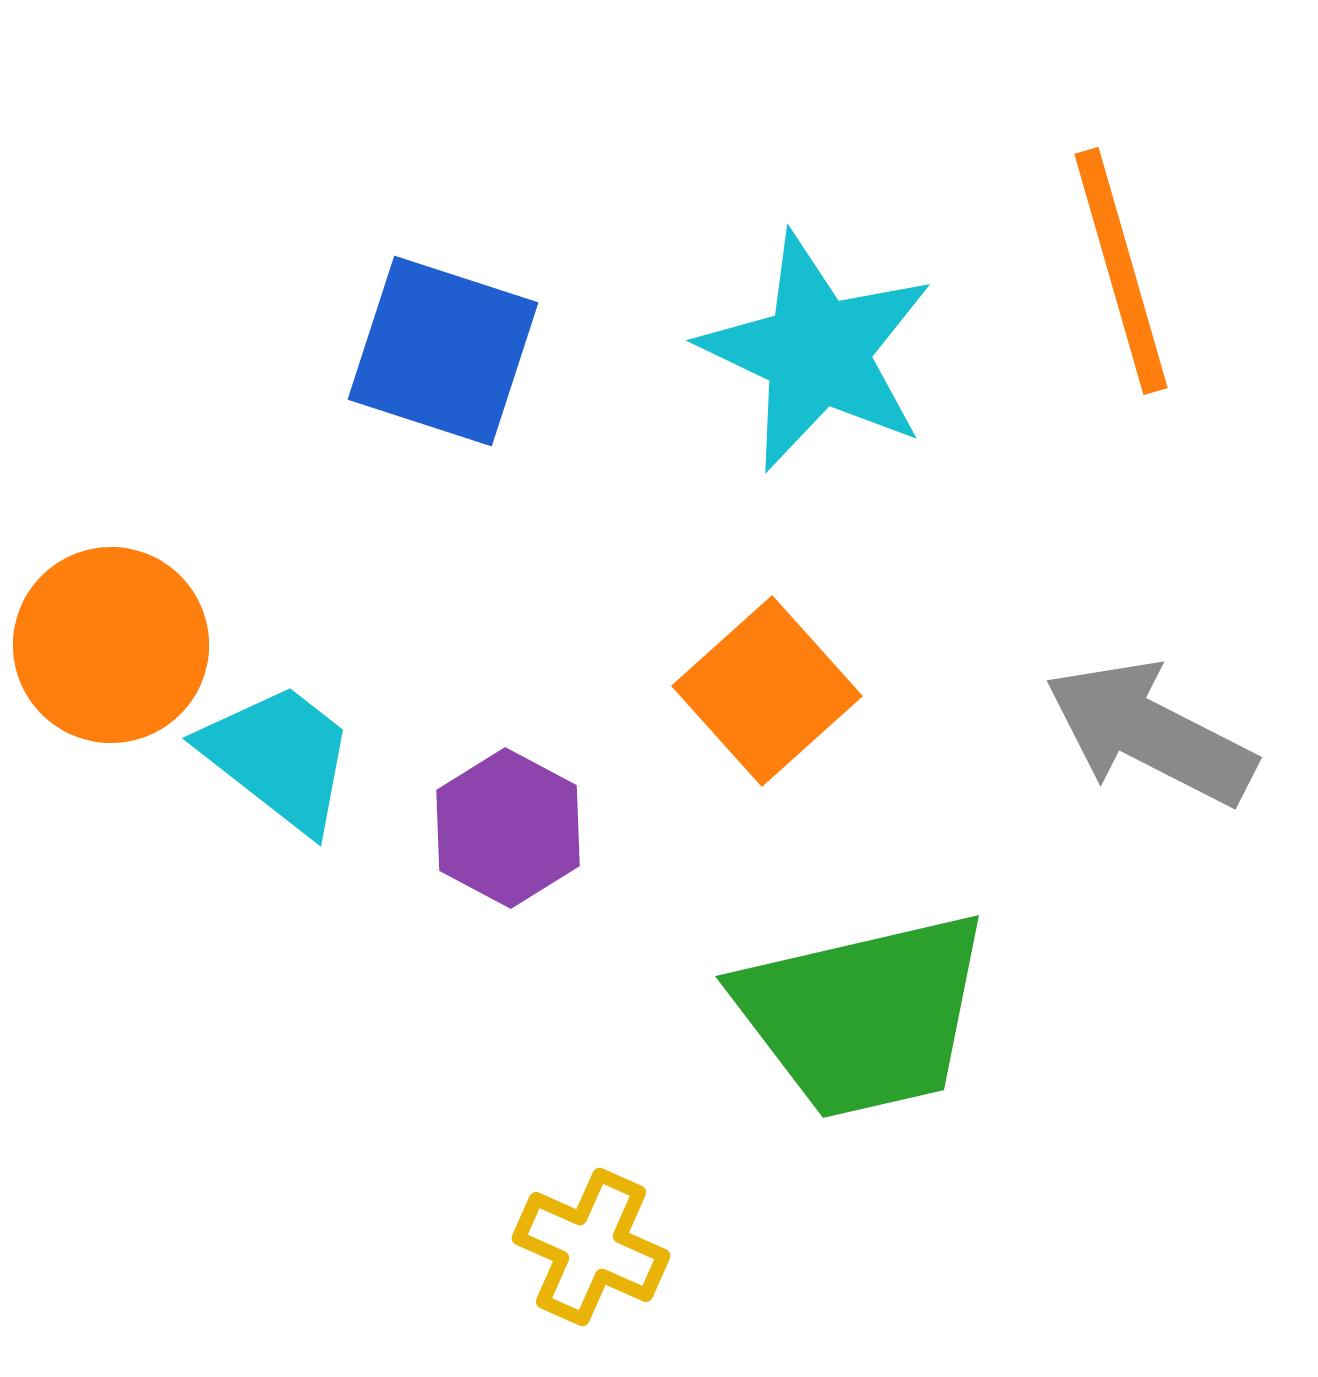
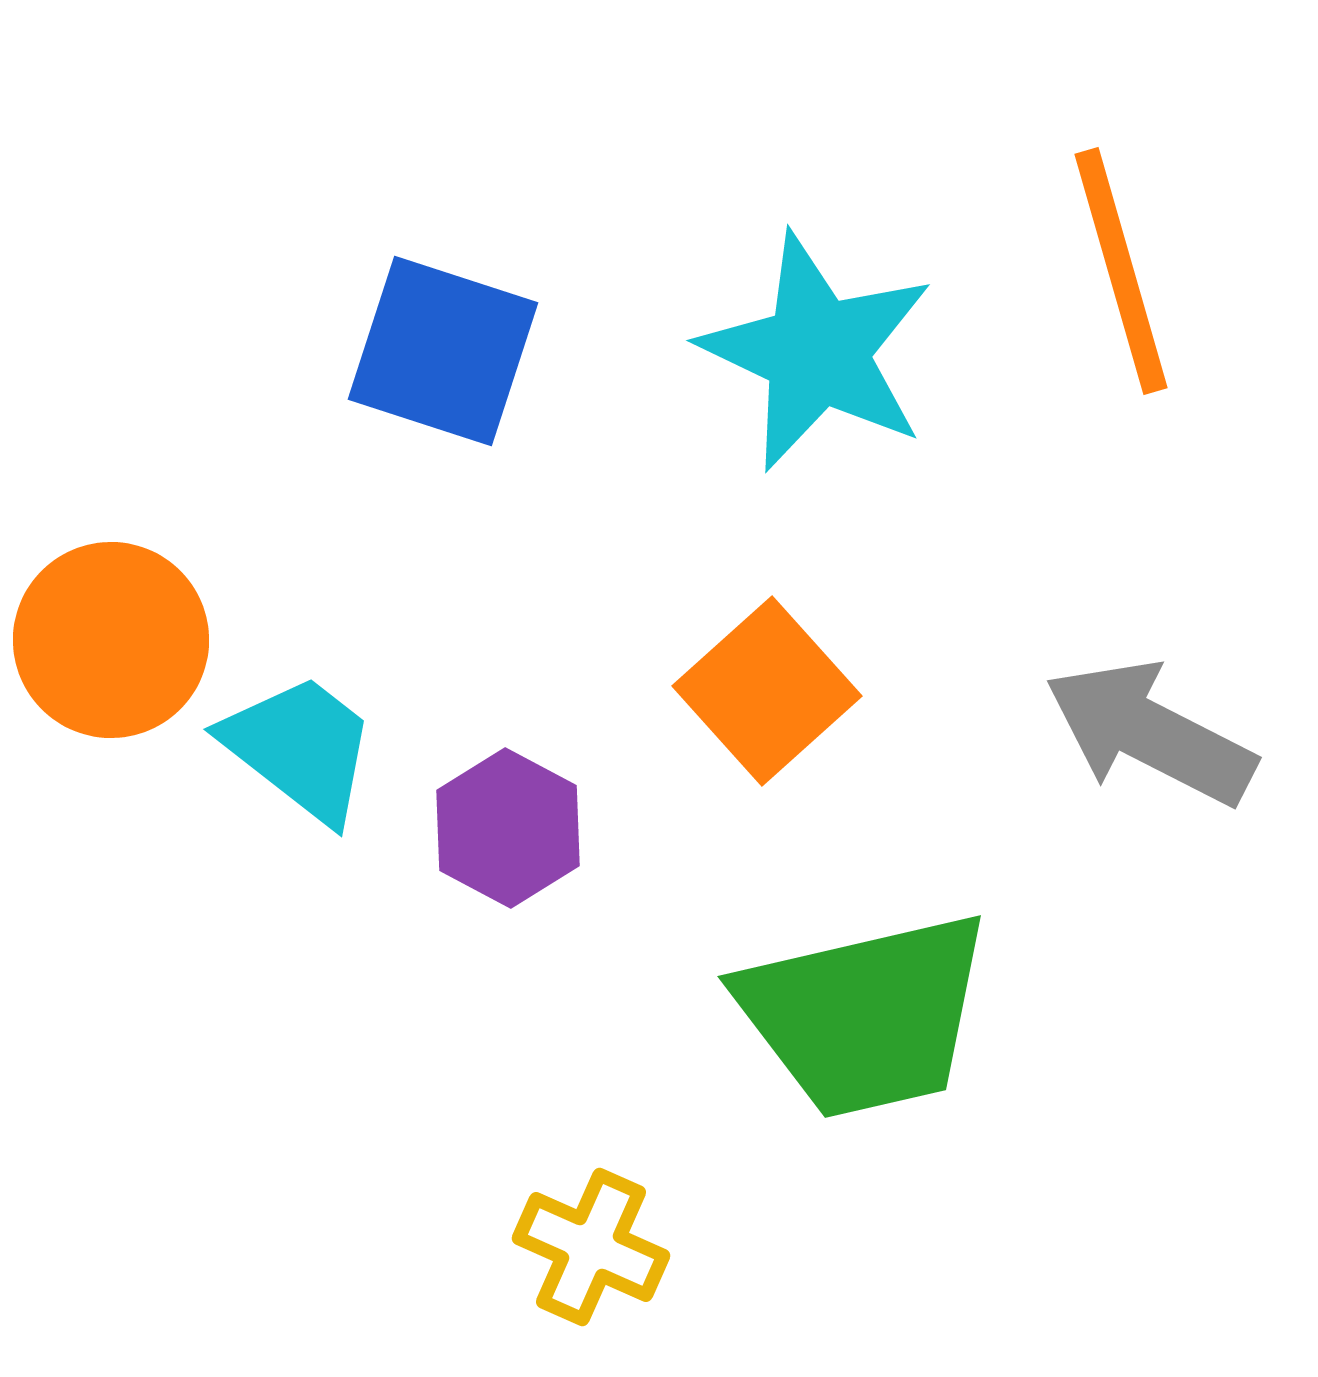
orange circle: moved 5 px up
cyan trapezoid: moved 21 px right, 9 px up
green trapezoid: moved 2 px right
